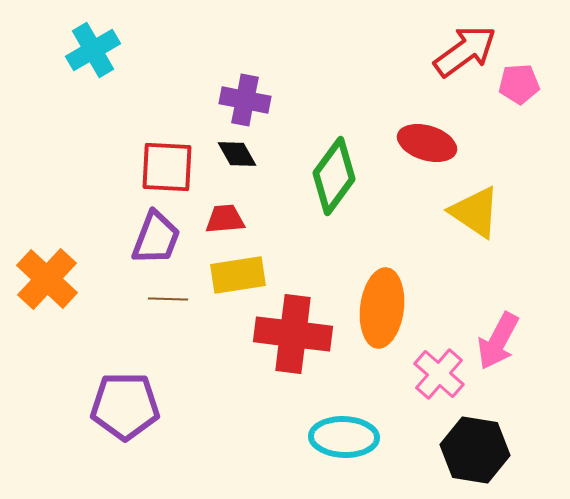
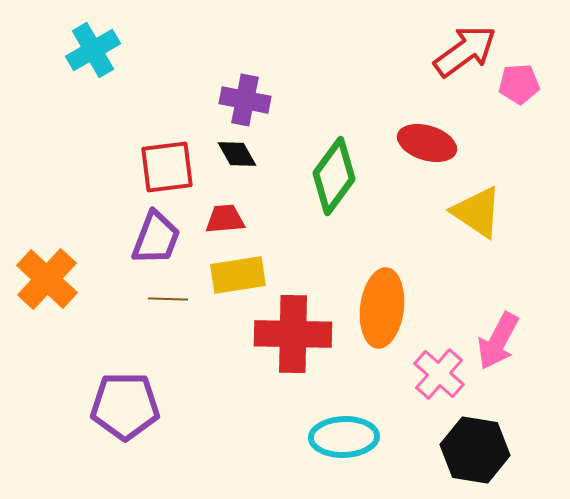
red square: rotated 10 degrees counterclockwise
yellow triangle: moved 2 px right
red cross: rotated 6 degrees counterclockwise
cyan ellipse: rotated 4 degrees counterclockwise
